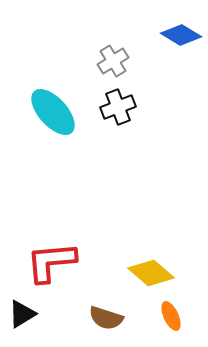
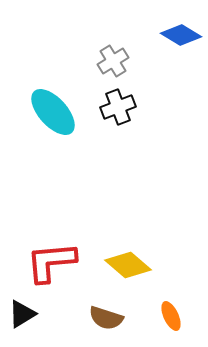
yellow diamond: moved 23 px left, 8 px up
